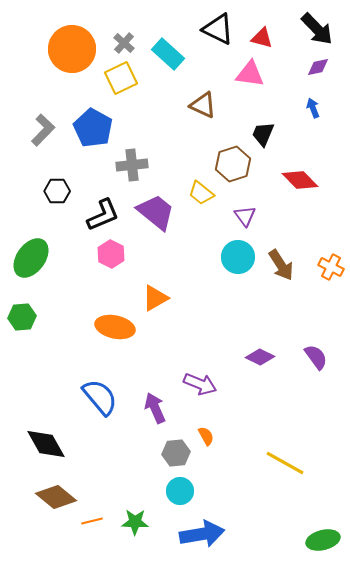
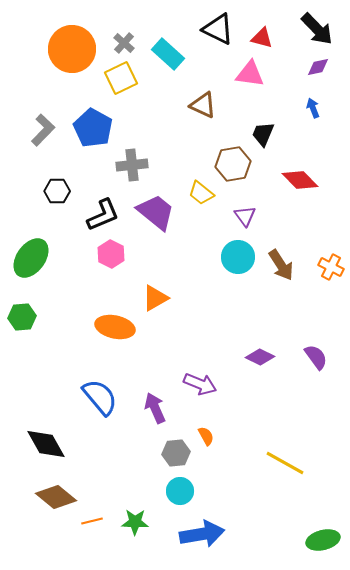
brown hexagon at (233, 164): rotated 8 degrees clockwise
